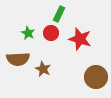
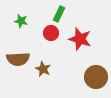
green star: moved 7 px left, 12 px up; rotated 16 degrees counterclockwise
